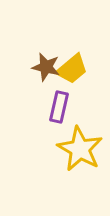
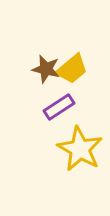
brown star: moved 2 px down
purple rectangle: rotated 44 degrees clockwise
